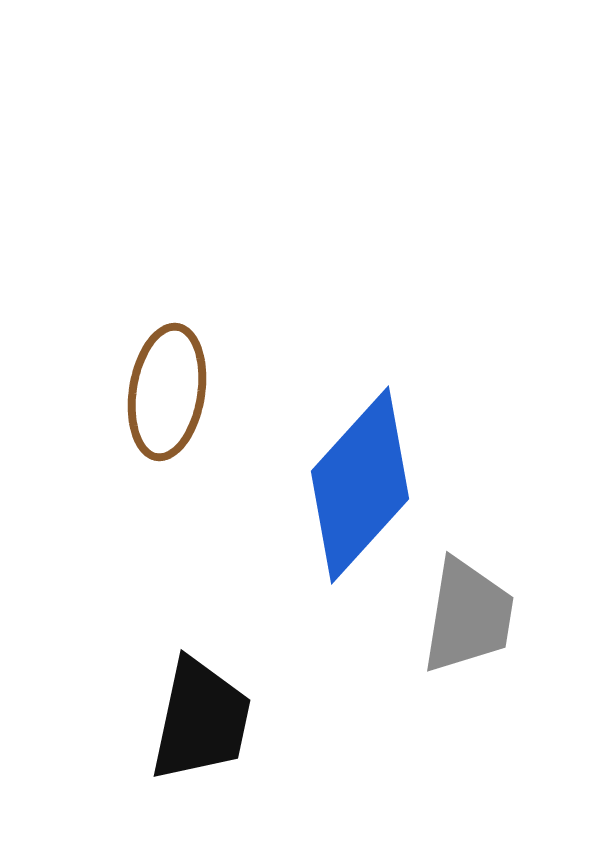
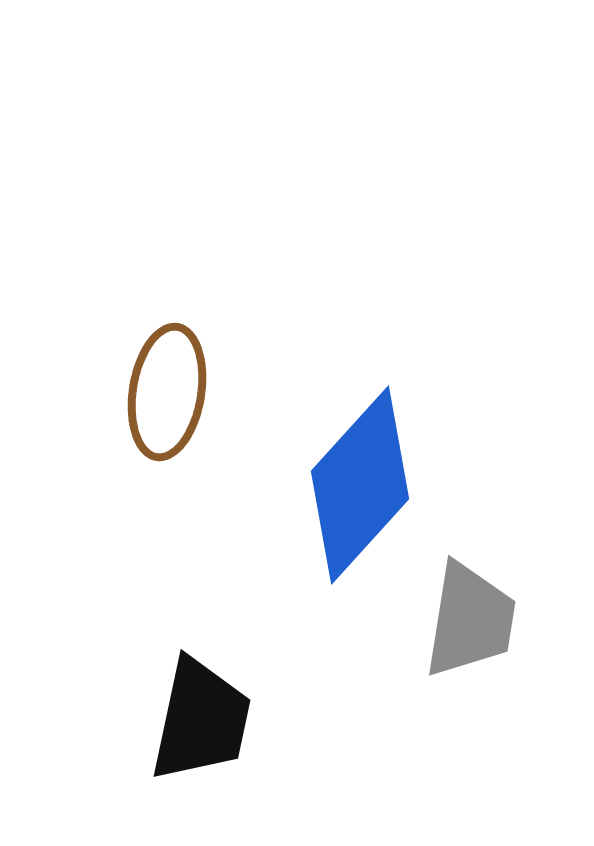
gray trapezoid: moved 2 px right, 4 px down
